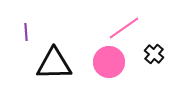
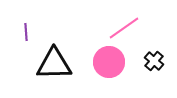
black cross: moved 7 px down
